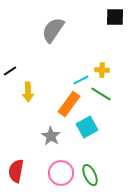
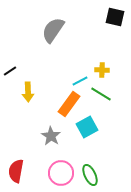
black square: rotated 12 degrees clockwise
cyan line: moved 1 px left, 1 px down
